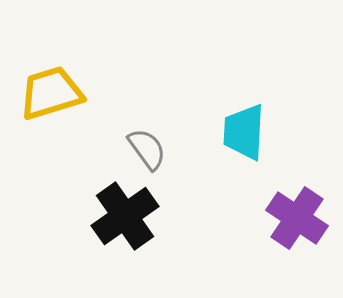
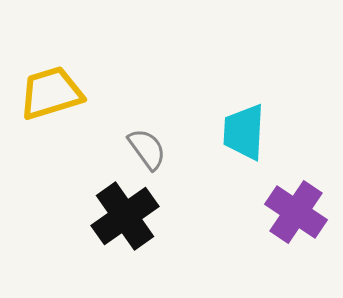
purple cross: moved 1 px left, 6 px up
